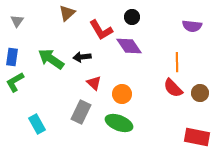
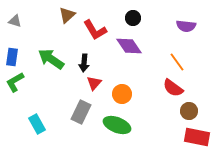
brown triangle: moved 2 px down
black circle: moved 1 px right, 1 px down
gray triangle: moved 2 px left; rotated 48 degrees counterclockwise
purple semicircle: moved 6 px left
red L-shape: moved 6 px left
black arrow: moved 2 px right, 6 px down; rotated 78 degrees counterclockwise
orange line: rotated 36 degrees counterclockwise
red triangle: rotated 28 degrees clockwise
red semicircle: rotated 10 degrees counterclockwise
brown circle: moved 11 px left, 18 px down
green ellipse: moved 2 px left, 2 px down
